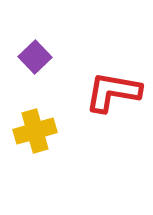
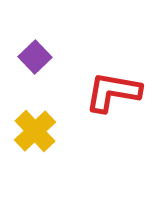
yellow cross: rotated 27 degrees counterclockwise
